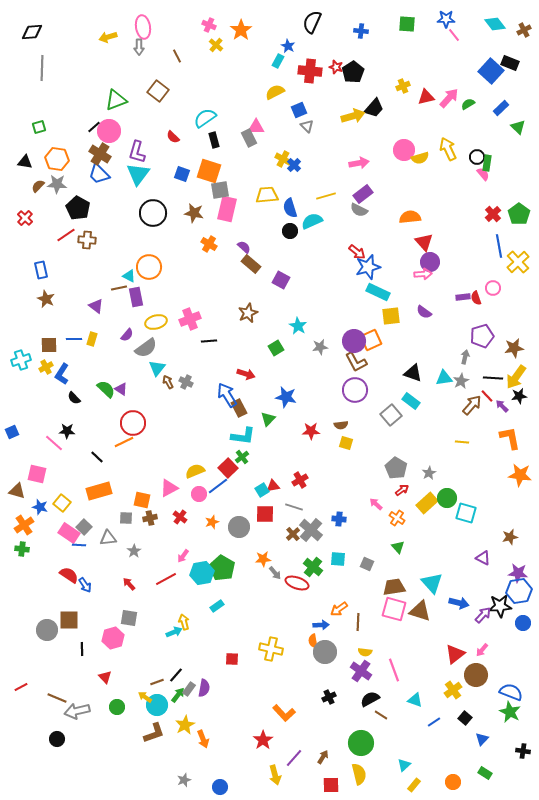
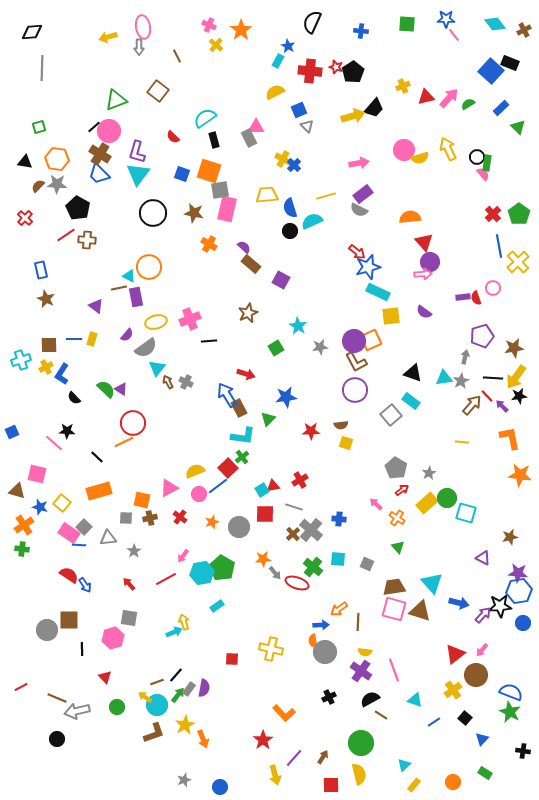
blue star at (286, 397): rotated 20 degrees counterclockwise
